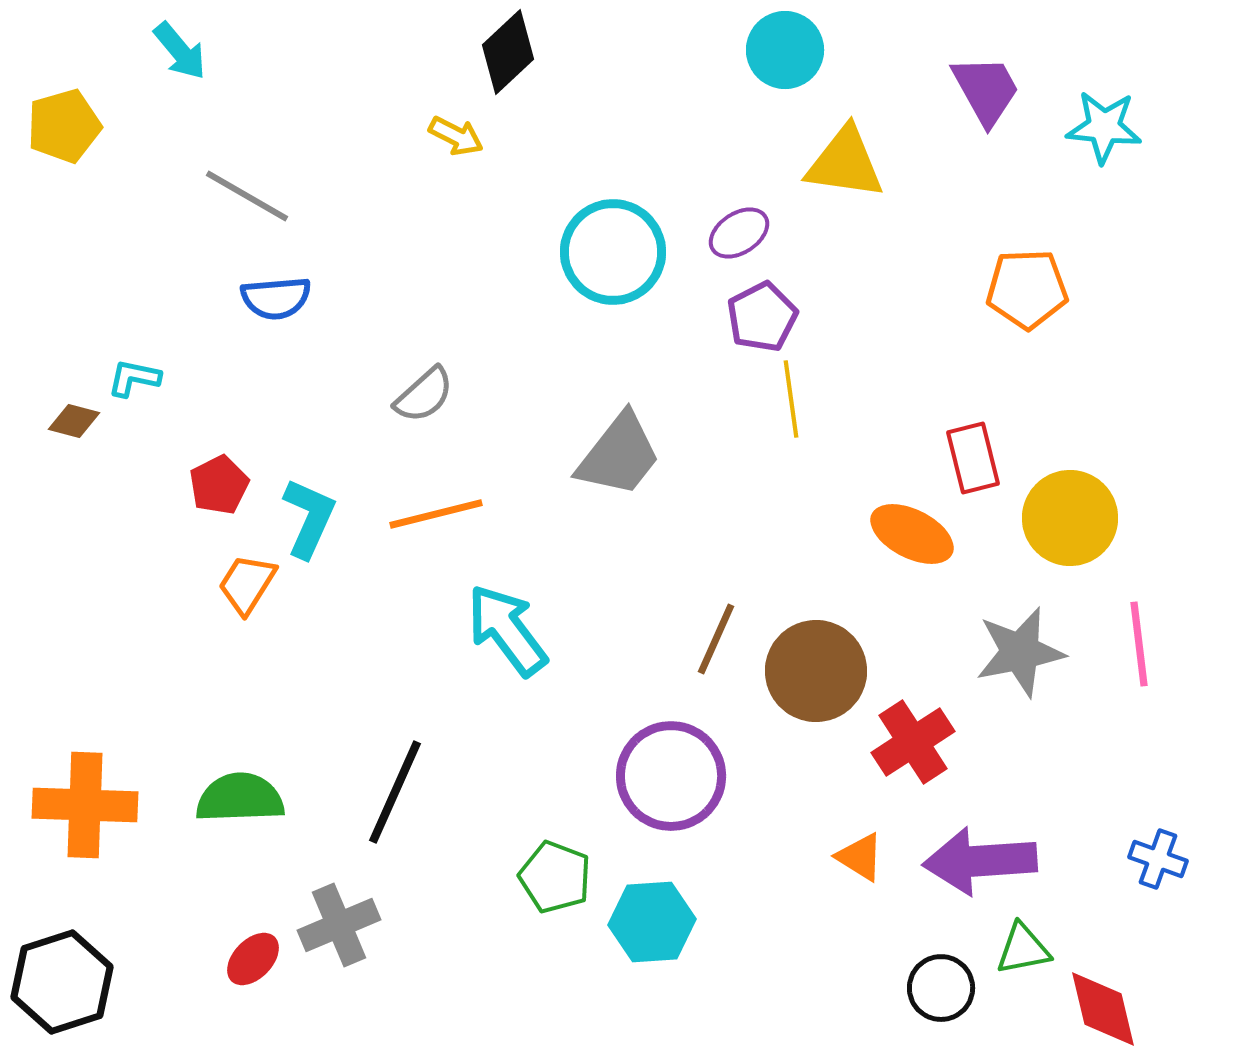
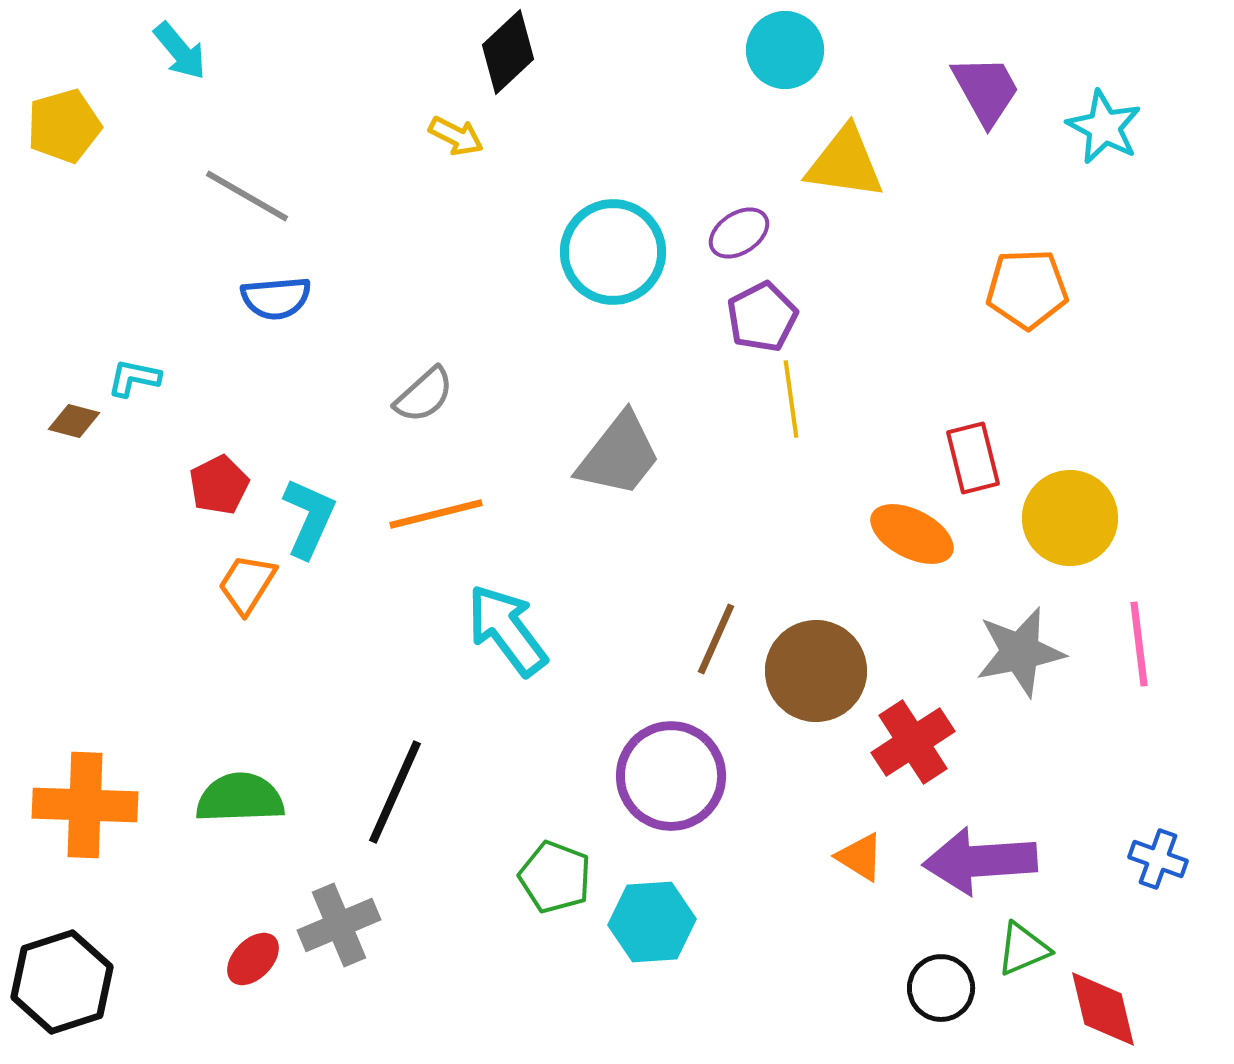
cyan star at (1104, 127): rotated 22 degrees clockwise
green triangle at (1023, 949): rotated 12 degrees counterclockwise
